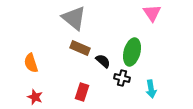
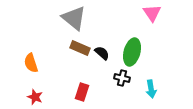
black semicircle: moved 1 px left, 8 px up
